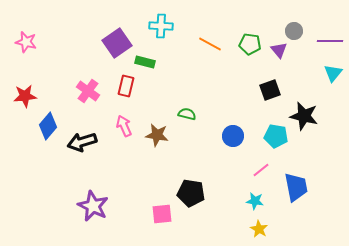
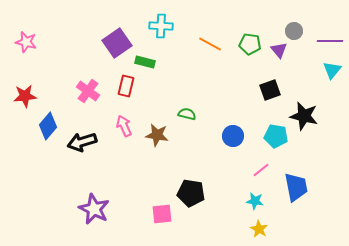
cyan triangle: moved 1 px left, 3 px up
purple star: moved 1 px right, 3 px down
